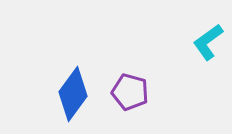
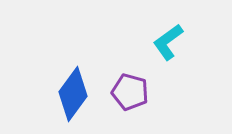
cyan L-shape: moved 40 px left
